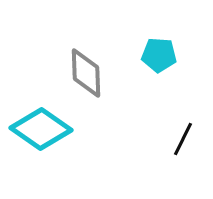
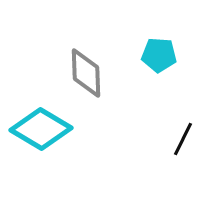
cyan diamond: rotated 4 degrees counterclockwise
